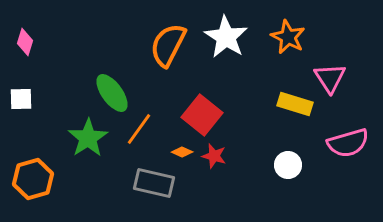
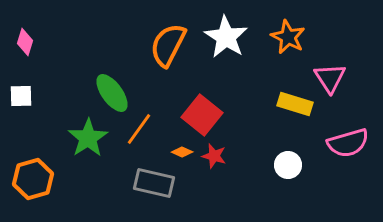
white square: moved 3 px up
